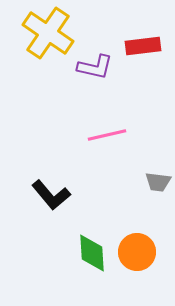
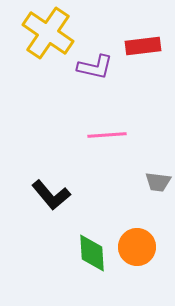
pink line: rotated 9 degrees clockwise
orange circle: moved 5 px up
